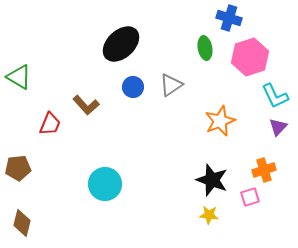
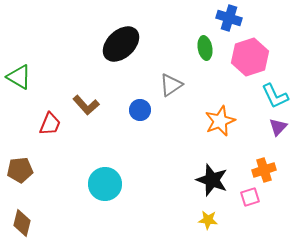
blue circle: moved 7 px right, 23 px down
brown pentagon: moved 2 px right, 2 px down
yellow star: moved 1 px left, 5 px down
